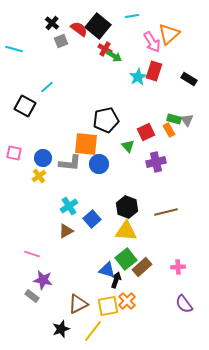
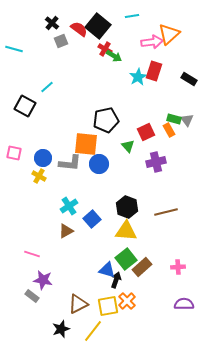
pink arrow at (152, 42): rotated 65 degrees counterclockwise
yellow cross at (39, 176): rotated 24 degrees counterclockwise
purple semicircle at (184, 304): rotated 126 degrees clockwise
